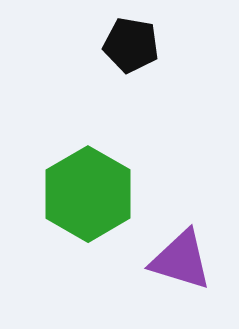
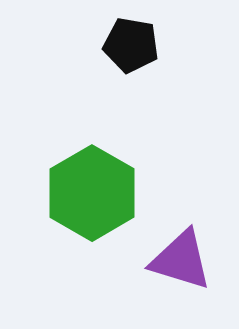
green hexagon: moved 4 px right, 1 px up
